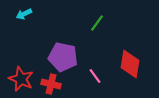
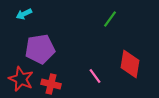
green line: moved 13 px right, 4 px up
purple pentagon: moved 23 px left, 8 px up; rotated 20 degrees counterclockwise
